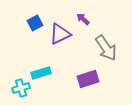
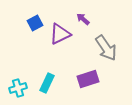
cyan rectangle: moved 6 px right, 10 px down; rotated 48 degrees counterclockwise
cyan cross: moved 3 px left
